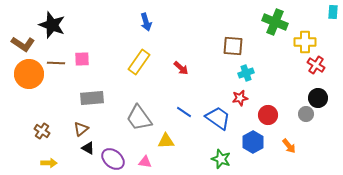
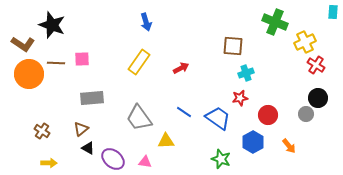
yellow cross: rotated 25 degrees counterclockwise
red arrow: rotated 70 degrees counterclockwise
